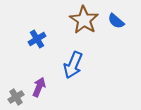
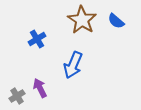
brown star: moved 2 px left
purple arrow: moved 1 px right, 1 px down; rotated 48 degrees counterclockwise
gray cross: moved 1 px right, 1 px up
